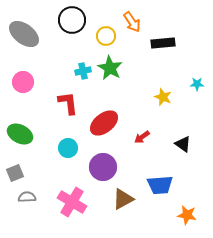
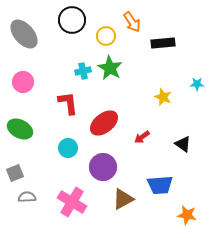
gray ellipse: rotated 12 degrees clockwise
green ellipse: moved 5 px up
